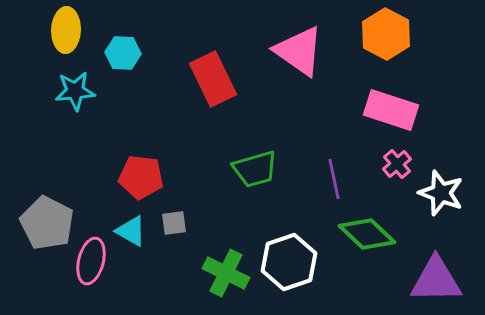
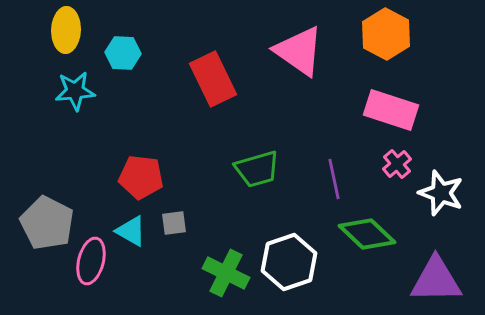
green trapezoid: moved 2 px right
